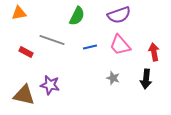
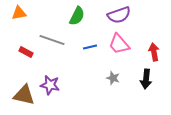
pink trapezoid: moved 1 px left, 1 px up
